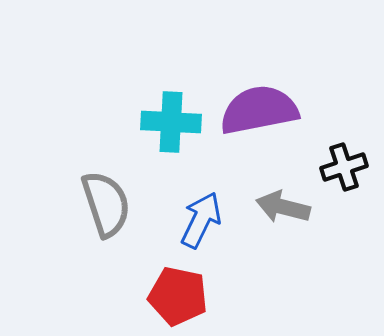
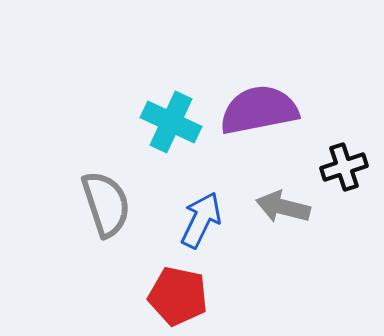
cyan cross: rotated 22 degrees clockwise
